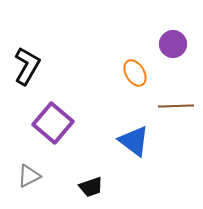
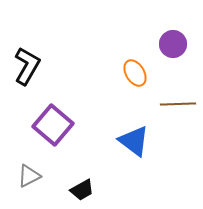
brown line: moved 2 px right, 2 px up
purple square: moved 2 px down
black trapezoid: moved 9 px left, 3 px down; rotated 10 degrees counterclockwise
